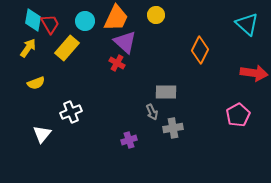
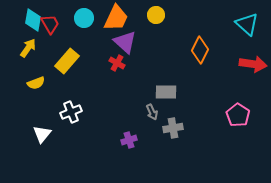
cyan circle: moved 1 px left, 3 px up
yellow rectangle: moved 13 px down
red arrow: moved 1 px left, 9 px up
pink pentagon: rotated 10 degrees counterclockwise
